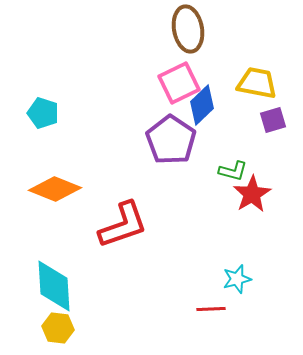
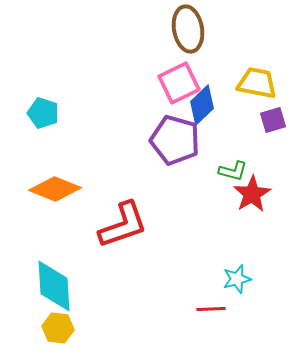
purple pentagon: moved 4 px right; rotated 18 degrees counterclockwise
